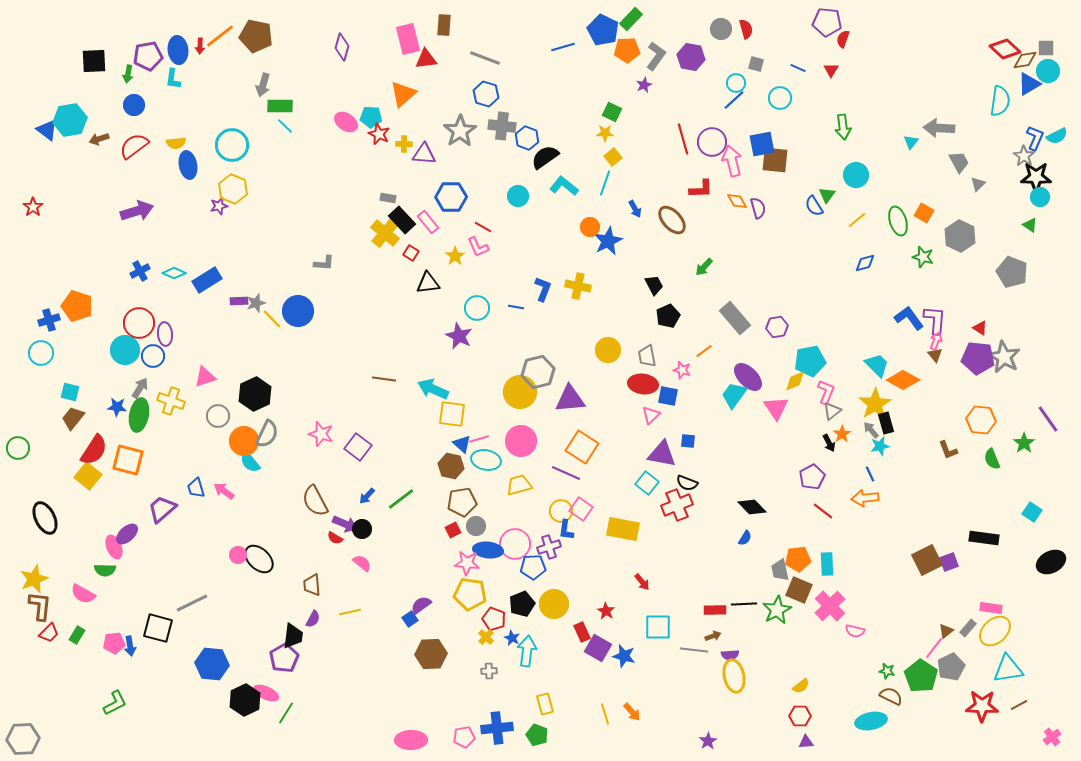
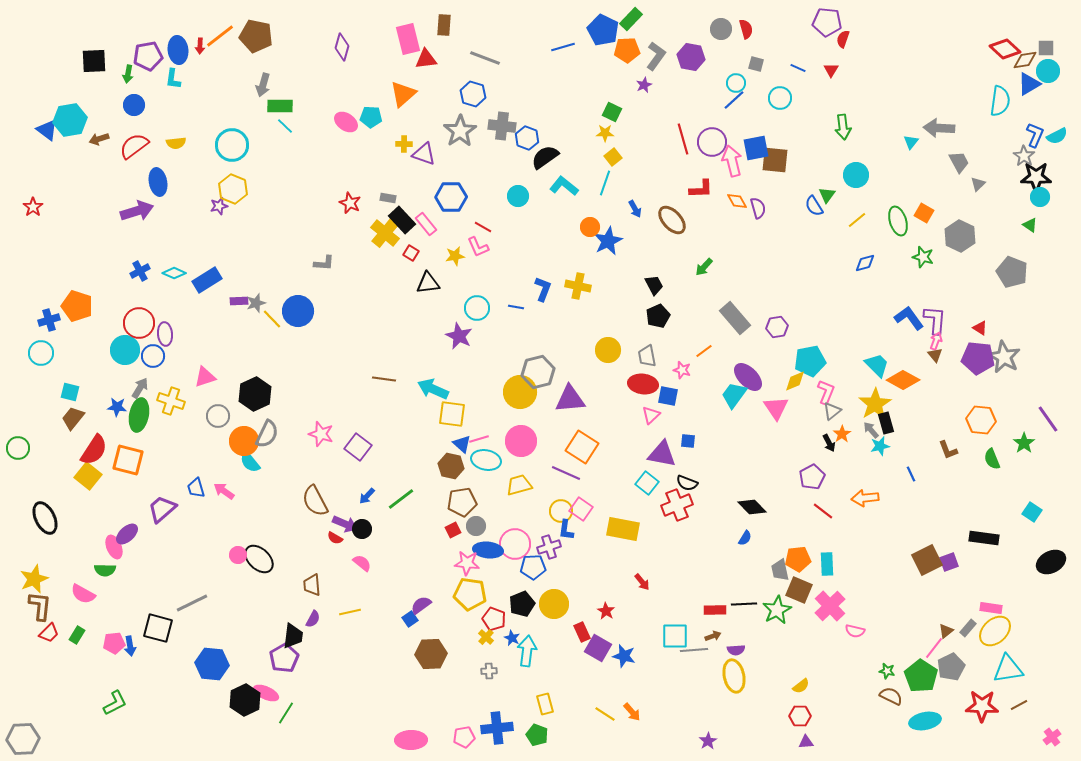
blue hexagon at (486, 94): moved 13 px left
red star at (379, 134): moved 29 px left, 69 px down
blue L-shape at (1035, 138): moved 3 px up
blue square at (762, 144): moved 6 px left, 4 px down
purple triangle at (424, 154): rotated 15 degrees clockwise
blue ellipse at (188, 165): moved 30 px left, 17 px down
pink rectangle at (428, 222): moved 2 px left, 2 px down
yellow star at (455, 256): rotated 24 degrees clockwise
black pentagon at (668, 316): moved 10 px left
blue line at (870, 474): moved 41 px right
cyan square at (658, 627): moved 17 px right, 9 px down
gray line at (694, 650): rotated 12 degrees counterclockwise
purple semicircle at (730, 655): moved 6 px right, 5 px up
yellow line at (605, 714): rotated 40 degrees counterclockwise
cyan ellipse at (871, 721): moved 54 px right
